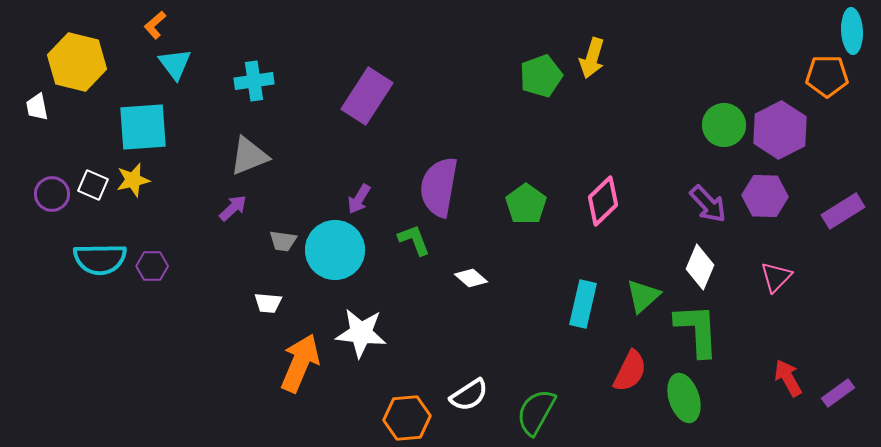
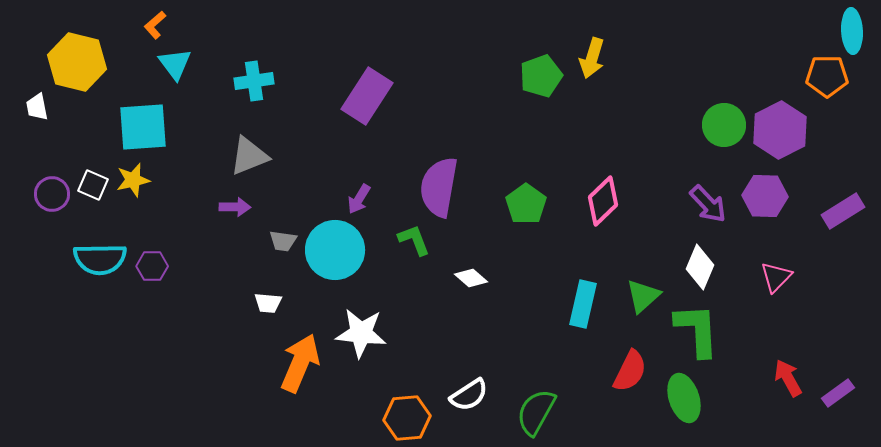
purple arrow at (233, 208): moved 2 px right, 1 px up; rotated 44 degrees clockwise
